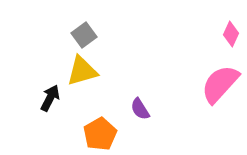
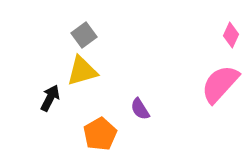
pink diamond: moved 1 px down
